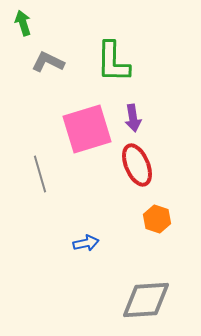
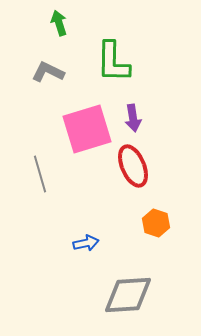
green arrow: moved 36 px right
gray L-shape: moved 10 px down
red ellipse: moved 4 px left, 1 px down
orange hexagon: moved 1 px left, 4 px down
gray diamond: moved 18 px left, 5 px up
